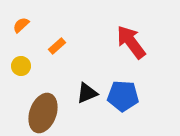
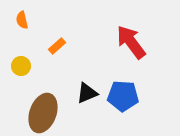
orange semicircle: moved 1 px right, 5 px up; rotated 60 degrees counterclockwise
